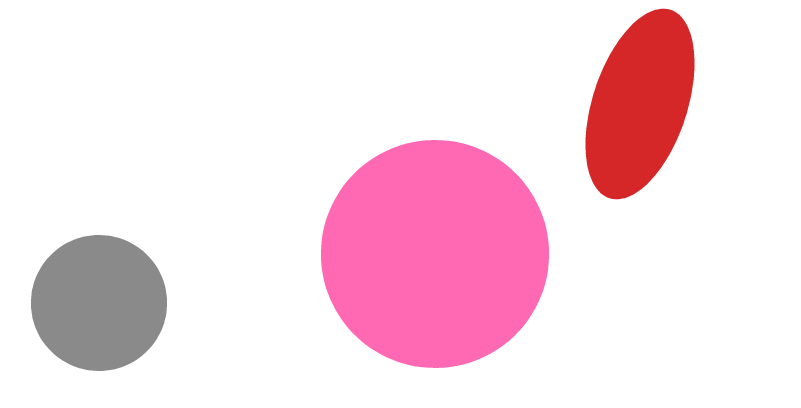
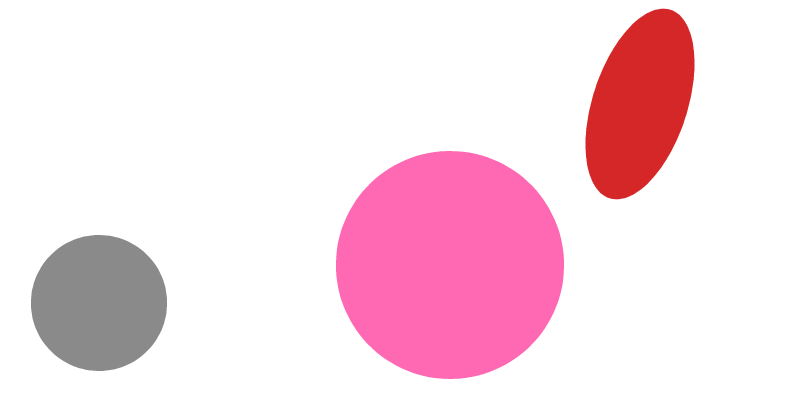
pink circle: moved 15 px right, 11 px down
